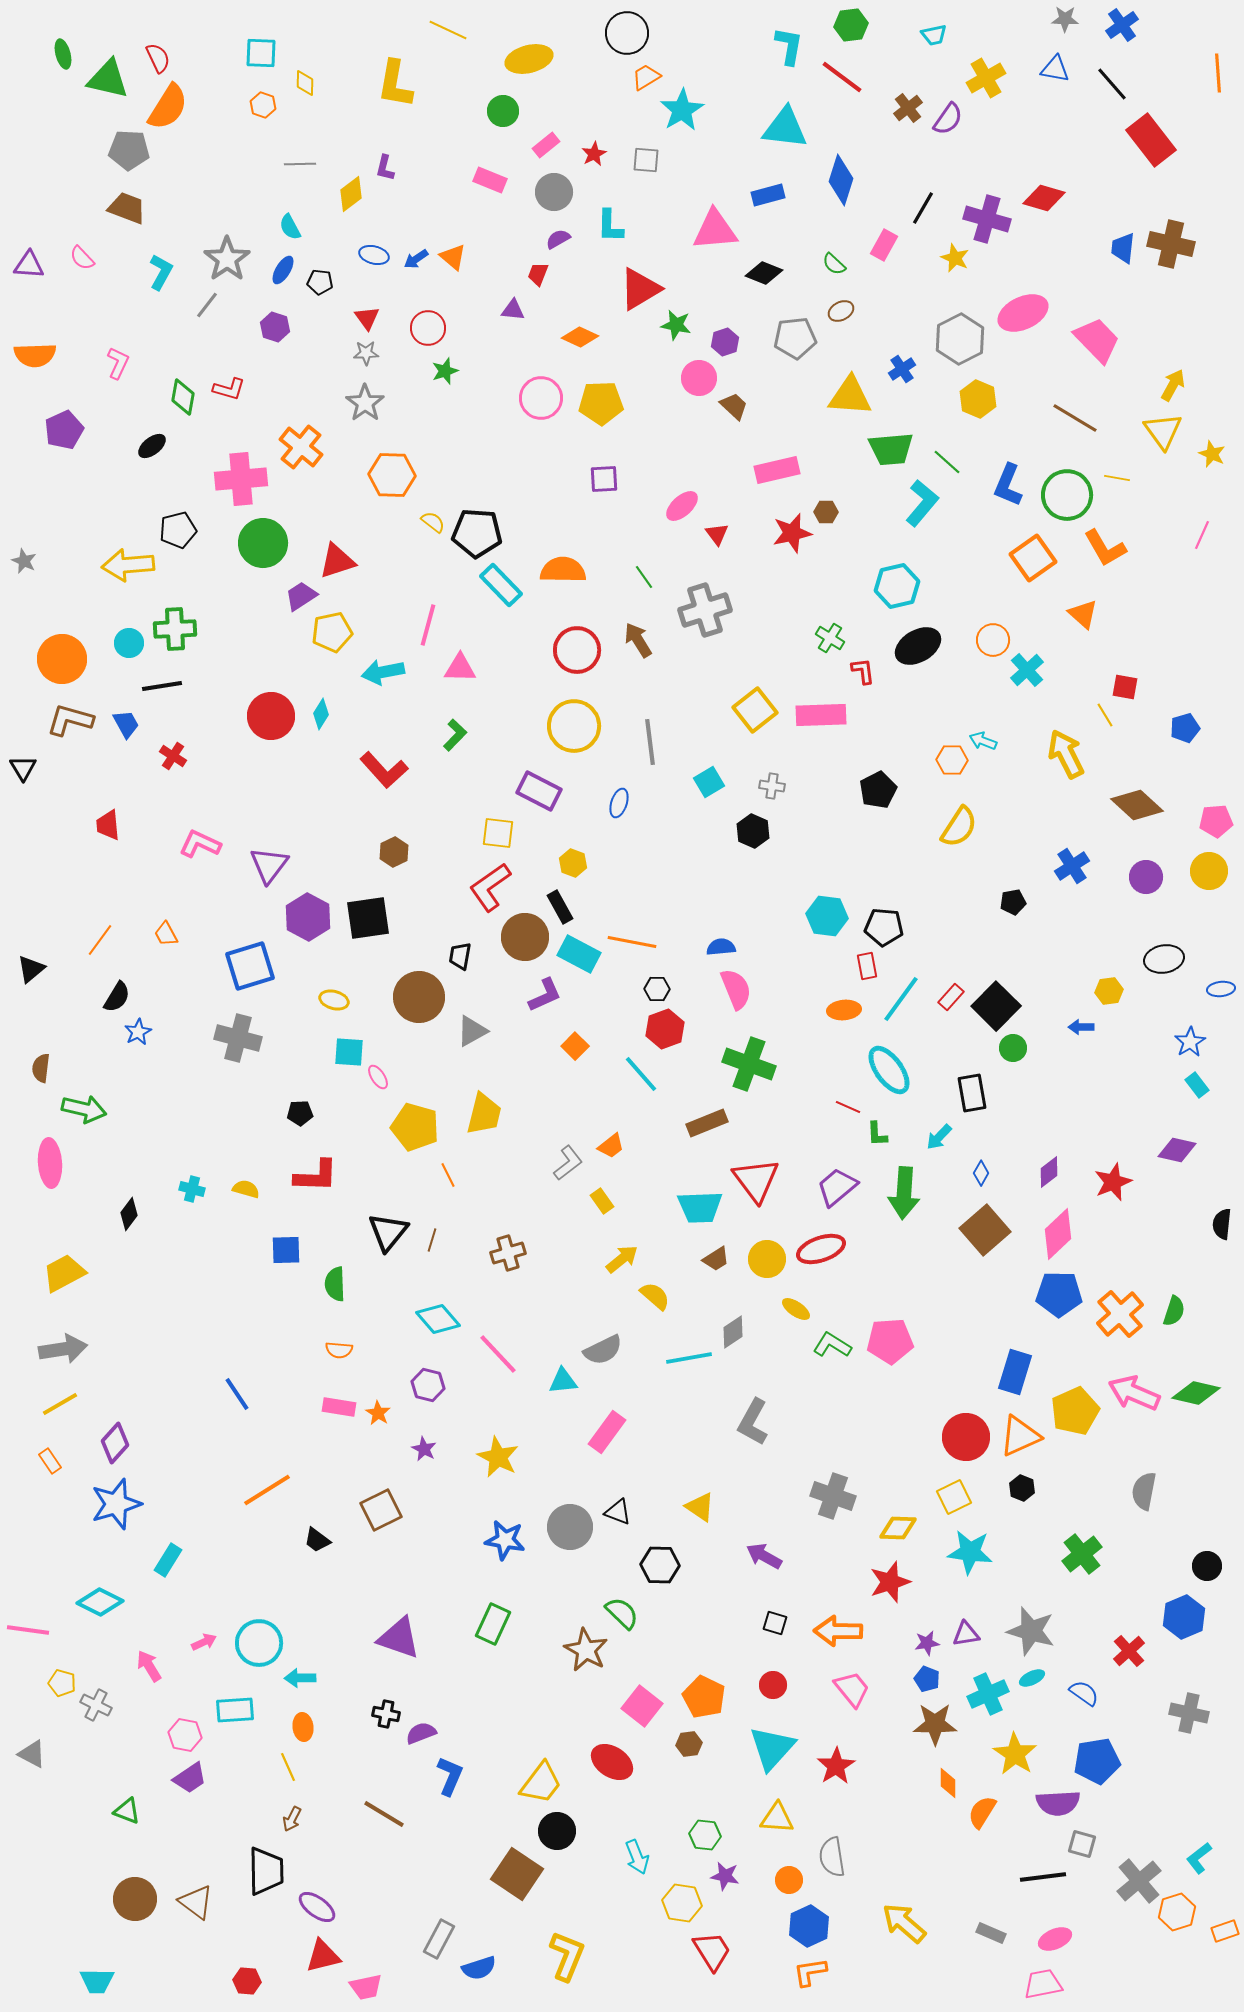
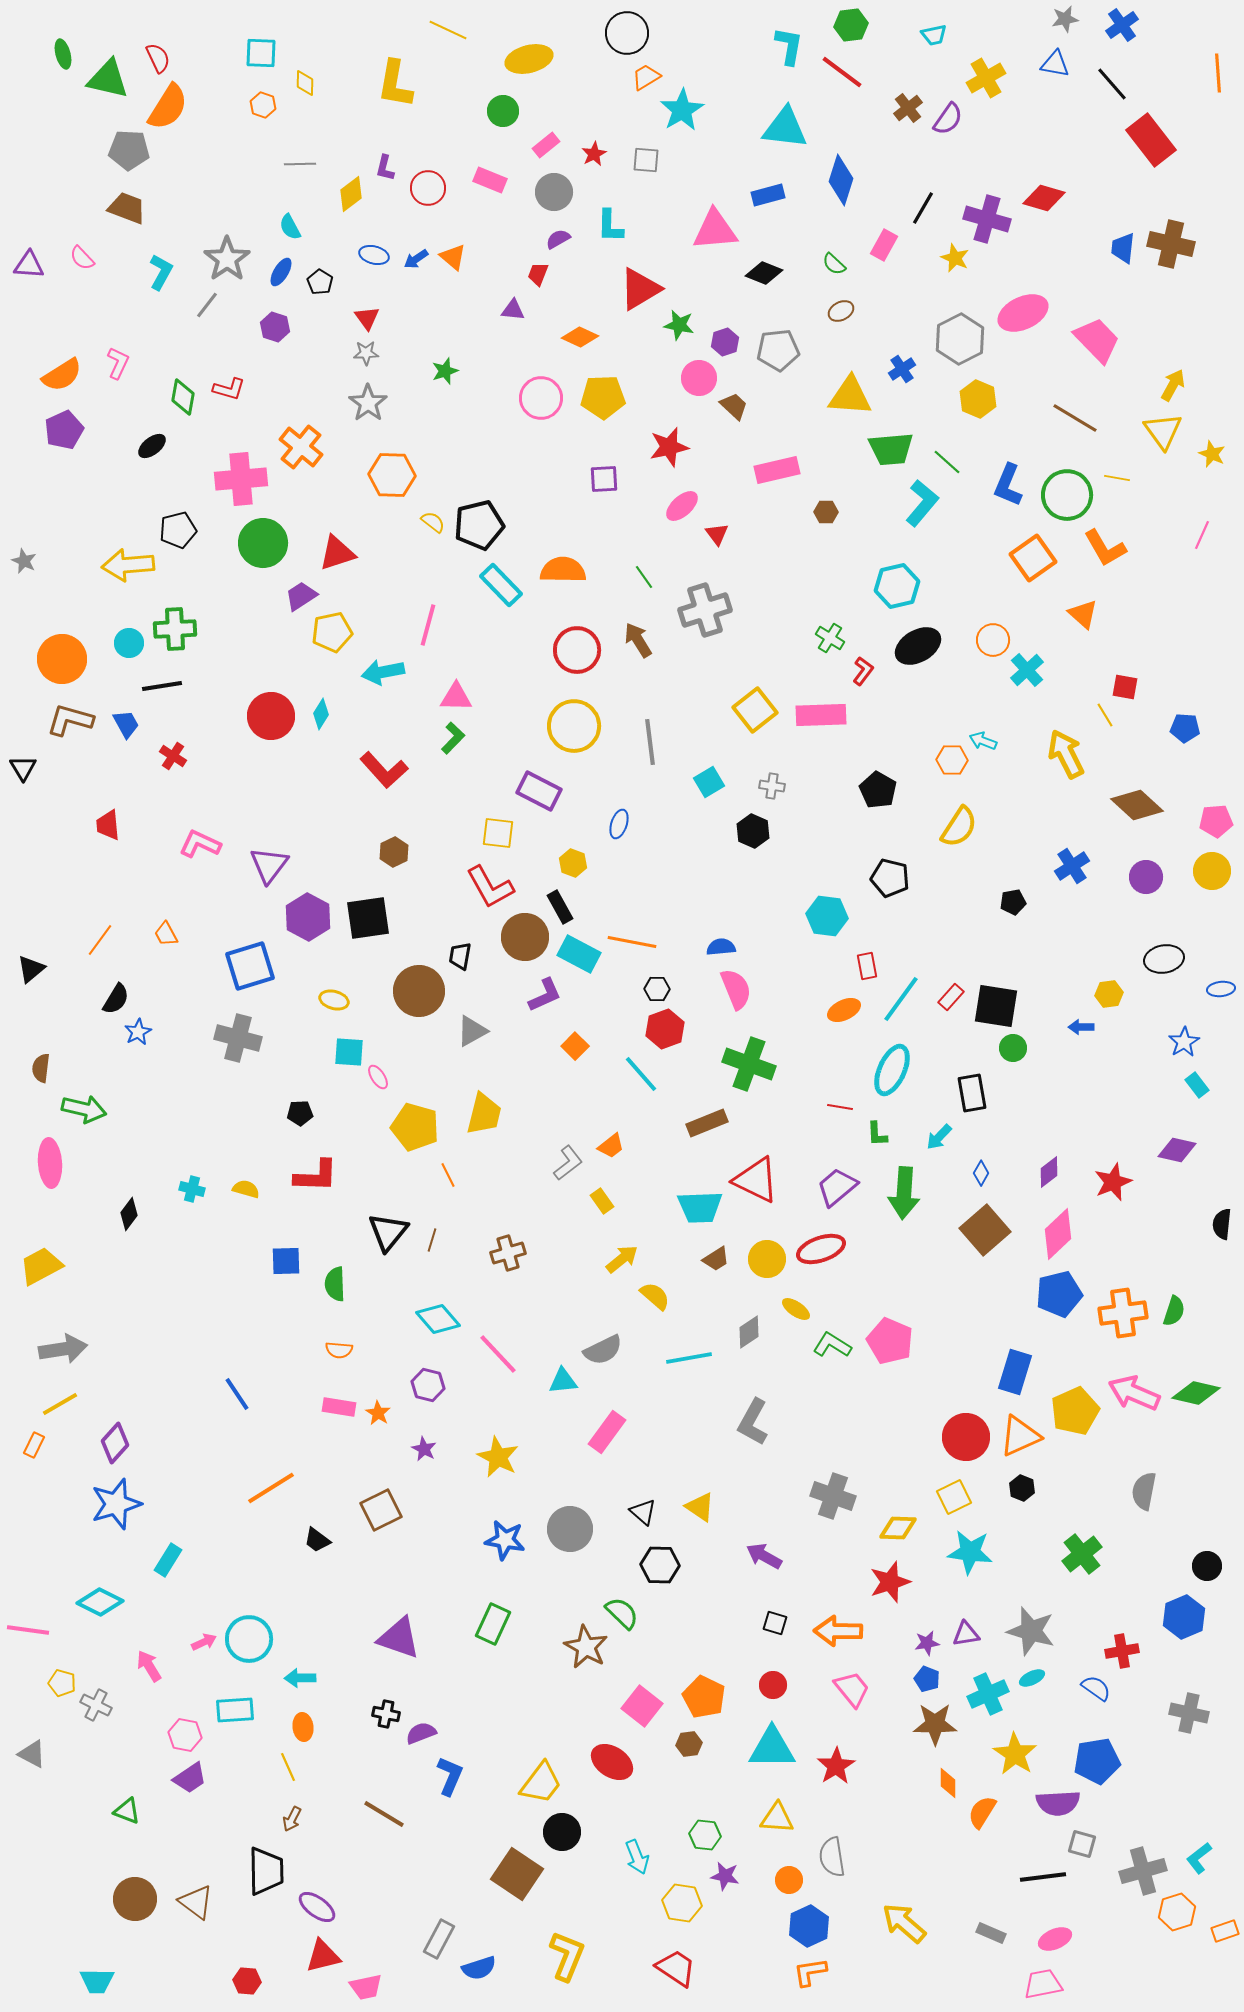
gray star at (1065, 19): rotated 12 degrees counterclockwise
blue triangle at (1055, 69): moved 5 px up
red line at (842, 77): moved 5 px up
blue ellipse at (283, 270): moved 2 px left, 2 px down
black pentagon at (320, 282): rotated 25 degrees clockwise
green star at (676, 325): moved 3 px right
red circle at (428, 328): moved 140 px up
gray pentagon at (795, 338): moved 17 px left, 12 px down
orange semicircle at (35, 355): moved 27 px right, 20 px down; rotated 30 degrees counterclockwise
gray star at (365, 403): moved 3 px right
yellow pentagon at (601, 403): moved 2 px right, 6 px up
black pentagon at (477, 533): moved 2 px right, 8 px up; rotated 18 degrees counterclockwise
red star at (792, 533): moved 123 px left, 86 px up
red triangle at (337, 561): moved 8 px up
pink triangle at (460, 668): moved 4 px left, 29 px down
red L-shape at (863, 671): rotated 44 degrees clockwise
blue pentagon at (1185, 728): rotated 20 degrees clockwise
green L-shape at (455, 735): moved 2 px left, 3 px down
black pentagon at (878, 790): rotated 15 degrees counterclockwise
blue ellipse at (619, 803): moved 21 px down
yellow circle at (1209, 871): moved 3 px right
red L-shape at (490, 887): rotated 84 degrees counterclockwise
black pentagon at (884, 927): moved 6 px right, 49 px up; rotated 9 degrees clockwise
yellow hexagon at (1109, 991): moved 3 px down
black semicircle at (117, 997): moved 1 px left, 2 px down
brown circle at (419, 997): moved 6 px up
black square at (996, 1006): rotated 36 degrees counterclockwise
orange ellipse at (844, 1010): rotated 20 degrees counterclockwise
blue star at (1190, 1042): moved 6 px left
cyan ellipse at (889, 1070): moved 3 px right; rotated 60 degrees clockwise
red line at (848, 1107): moved 8 px left; rotated 15 degrees counterclockwise
red triangle at (756, 1180): rotated 27 degrees counterclockwise
blue square at (286, 1250): moved 11 px down
yellow trapezoid at (64, 1273): moved 23 px left, 7 px up
blue pentagon at (1059, 1294): rotated 15 degrees counterclockwise
orange cross at (1120, 1314): moved 3 px right, 1 px up; rotated 33 degrees clockwise
gray diamond at (733, 1332): moved 16 px right
pink pentagon at (890, 1341): rotated 27 degrees clockwise
orange rectangle at (50, 1461): moved 16 px left, 16 px up; rotated 60 degrees clockwise
orange line at (267, 1490): moved 4 px right, 2 px up
black triangle at (618, 1512): moved 25 px right; rotated 20 degrees clockwise
gray circle at (570, 1527): moved 2 px down
cyan circle at (259, 1643): moved 10 px left, 4 px up
brown star at (586, 1650): moved 3 px up
red cross at (1129, 1651): moved 7 px left; rotated 32 degrees clockwise
blue semicircle at (1084, 1693): moved 12 px right, 5 px up
cyan triangle at (772, 1748): rotated 48 degrees clockwise
black circle at (557, 1831): moved 5 px right, 1 px down
gray cross at (1139, 1881): moved 4 px right, 10 px up; rotated 24 degrees clockwise
red trapezoid at (712, 1951): moved 36 px left, 17 px down; rotated 24 degrees counterclockwise
